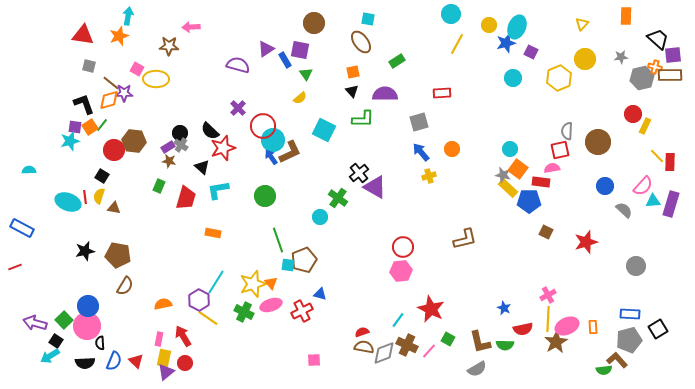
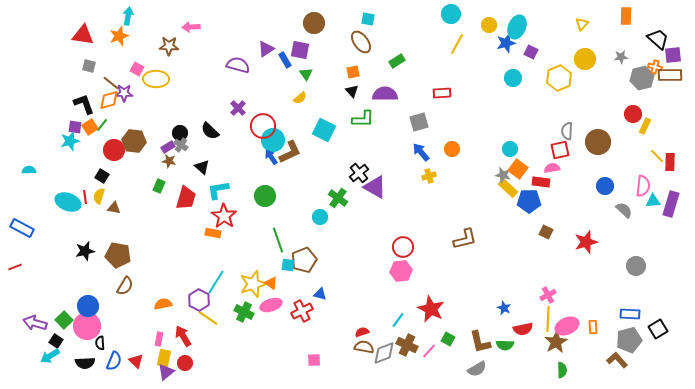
red star at (223, 148): moved 1 px right, 68 px down; rotated 20 degrees counterclockwise
pink semicircle at (643, 186): rotated 35 degrees counterclockwise
orange triangle at (271, 283): rotated 16 degrees counterclockwise
green semicircle at (604, 370): moved 42 px left; rotated 84 degrees counterclockwise
